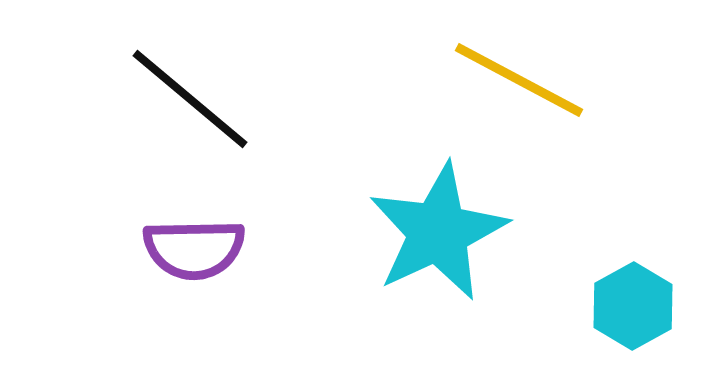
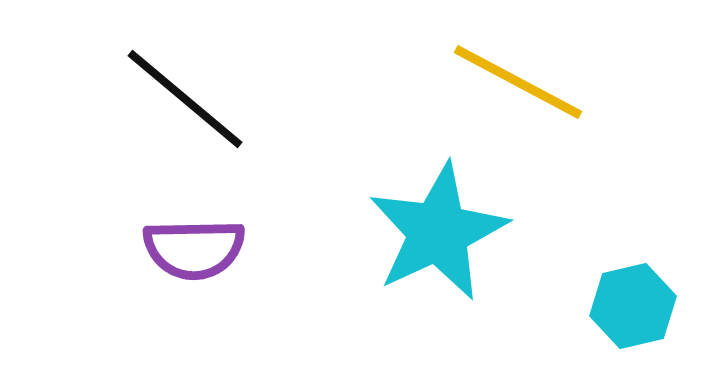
yellow line: moved 1 px left, 2 px down
black line: moved 5 px left
cyan hexagon: rotated 16 degrees clockwise
